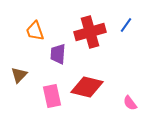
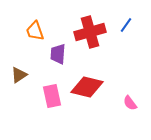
brown triangle: rotated 12 degrees clockwise
